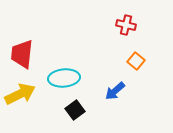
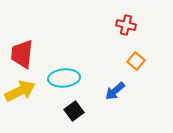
yellow arrow: moved 3 px up
black square: moved 1 px left, 1 px down
